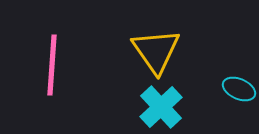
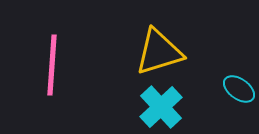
yellow triangle: moved 3 px right, 1 px down; rotated 48 degrees clockwise
cyan ellipse: rotated 12 degrees clockwise
